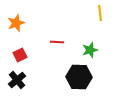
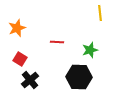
orange star: moved 1 px right, 5 px down
red square: moved 4 px down; rotated 32 degrees counterclockwise
black cross: moved 13 px right
